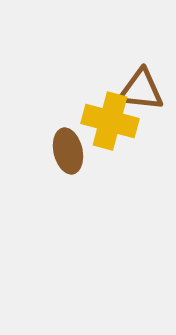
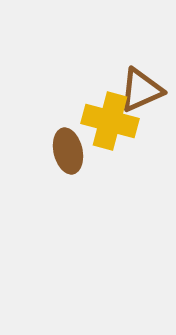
brown triangle: rotated 30 degrees counterclockwise
